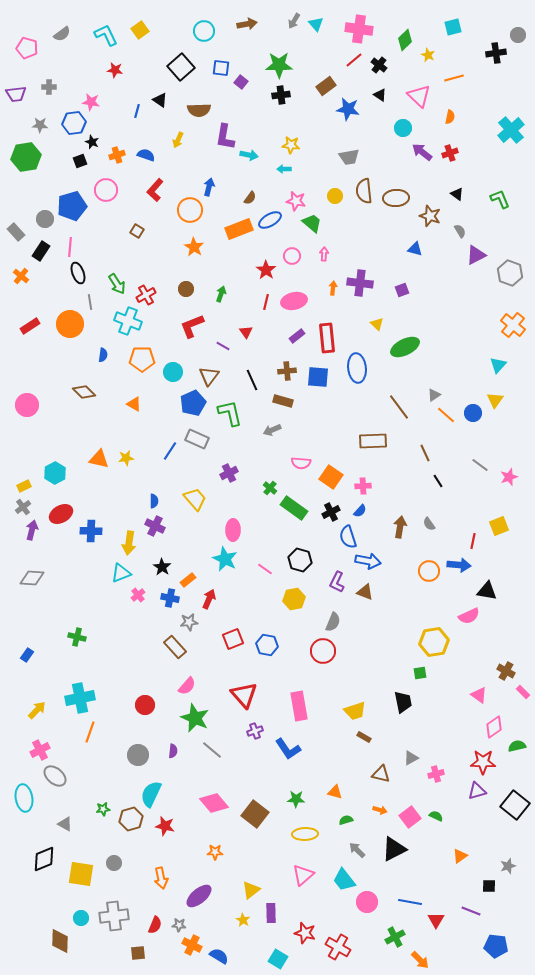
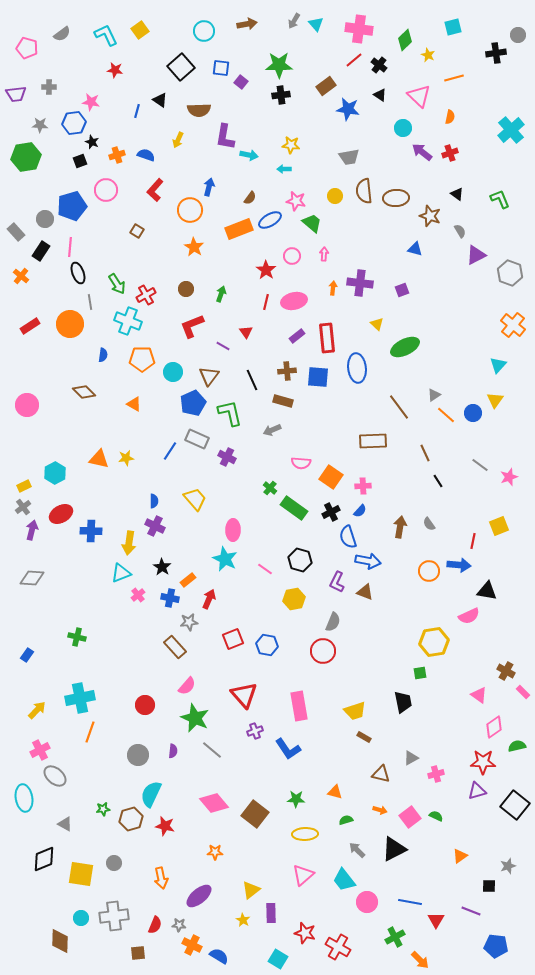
purple cross at (229, 473): moved 2 px left, 16 px up; rotated 36 degrees counterclockwise
